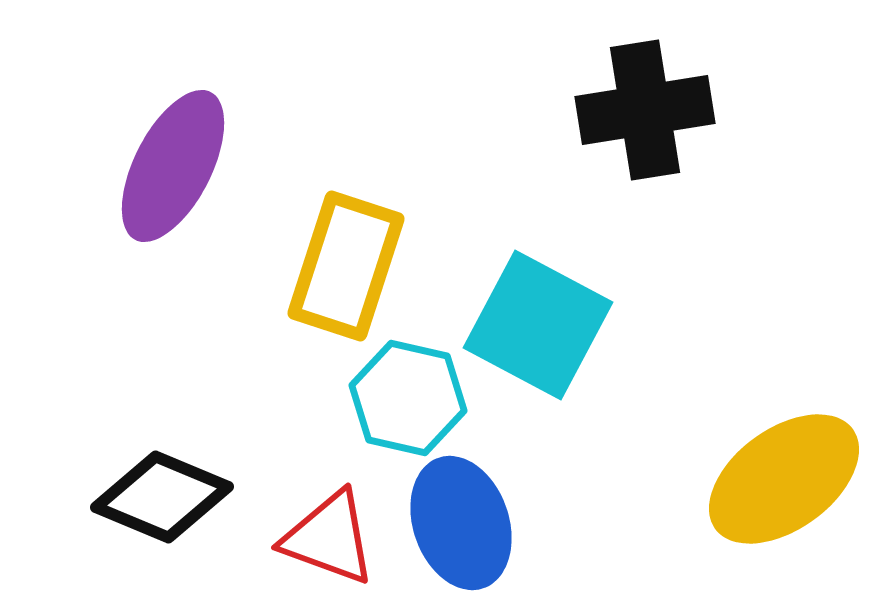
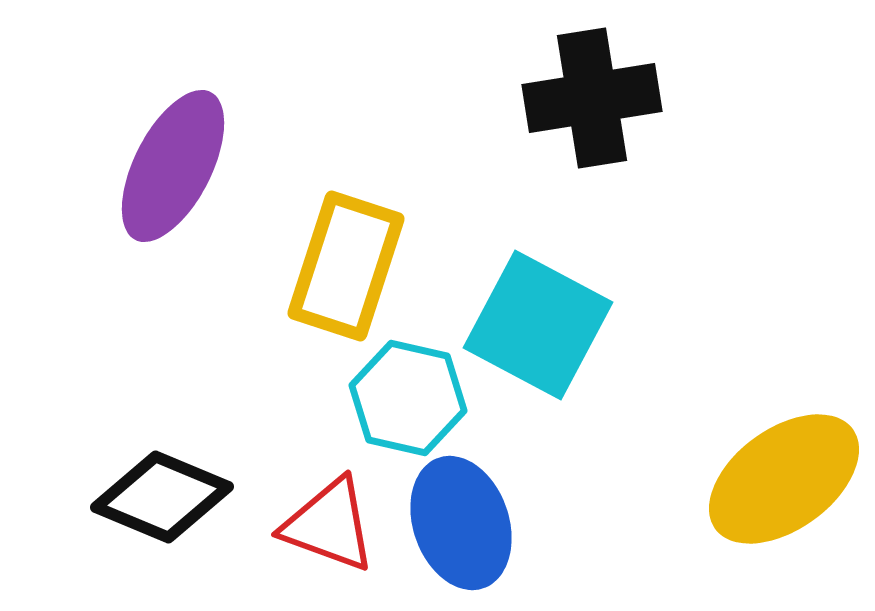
black cross: moved 53 px left, 12 px up
red triangle: moved 13 px up
